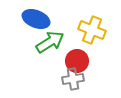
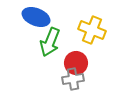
blue ellipse: moved 2 px up
green arrow: rotated 144 degrees clockwise
red circle: moved 1 px left, 2 px down
